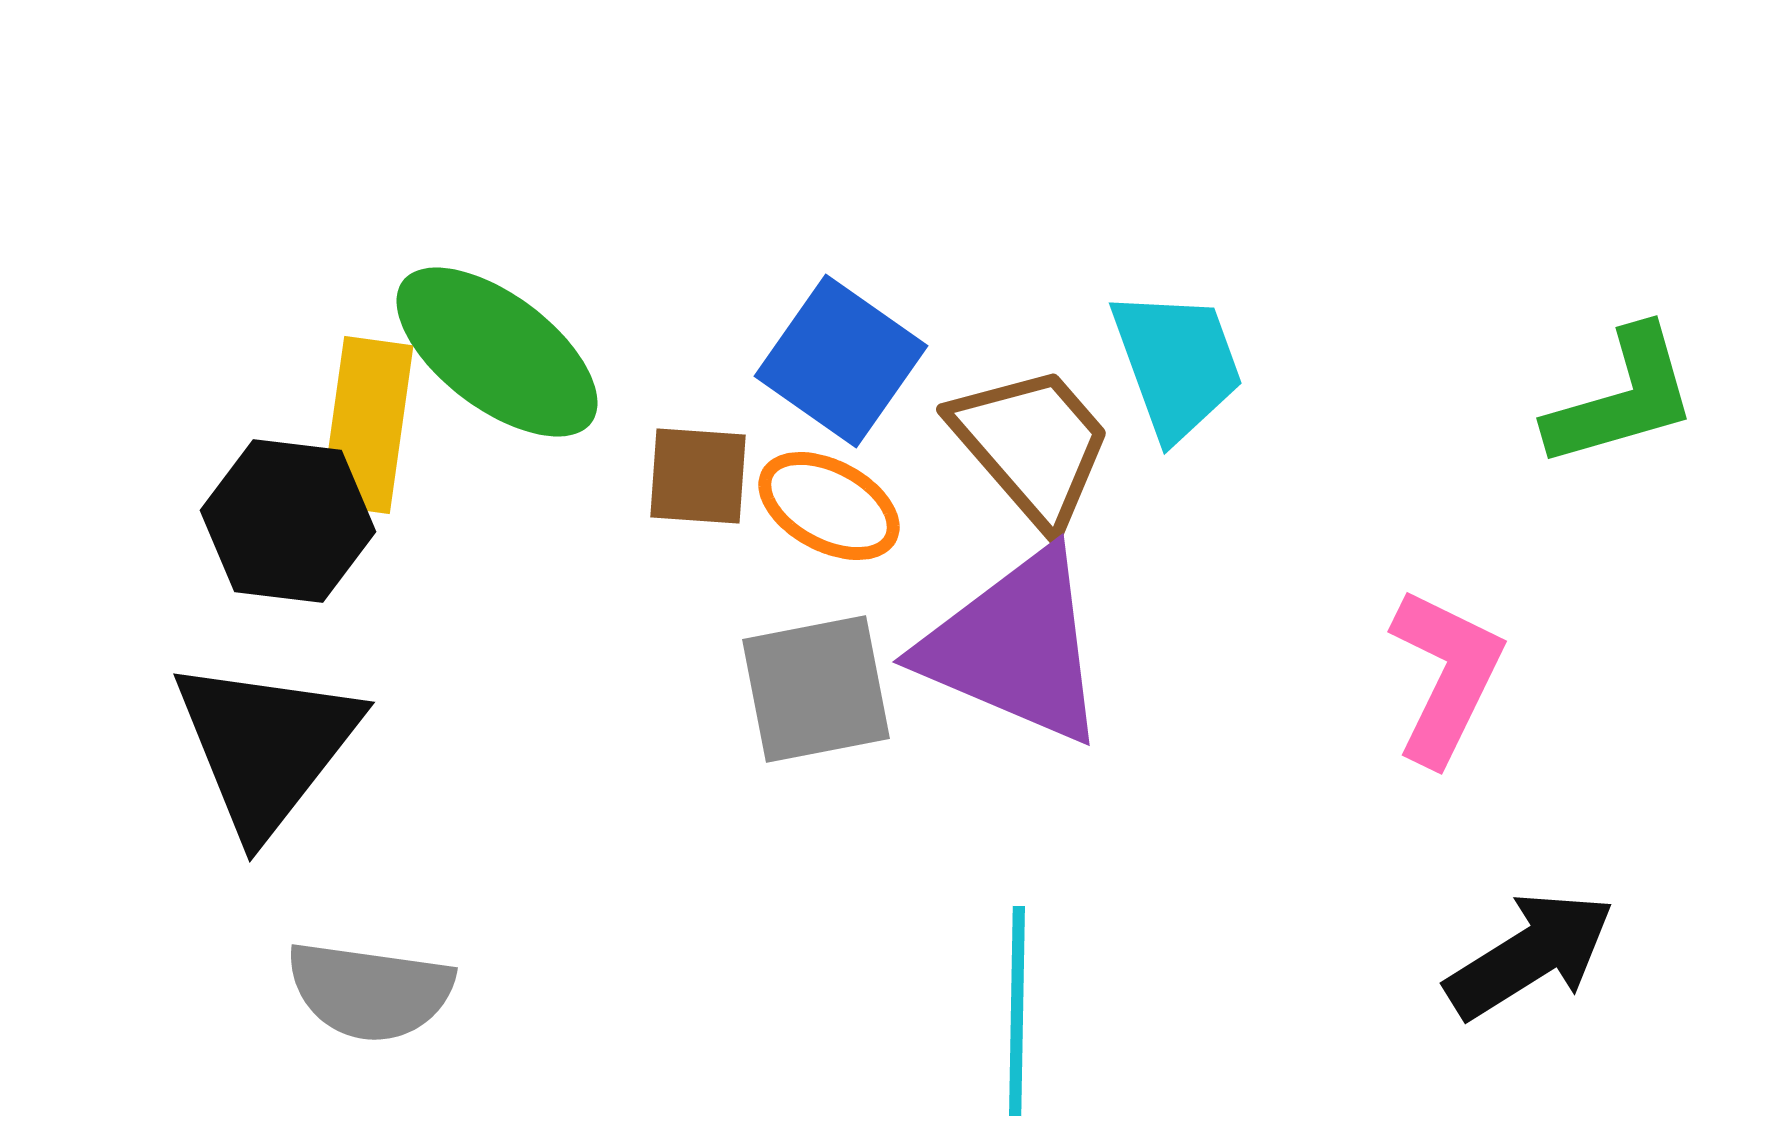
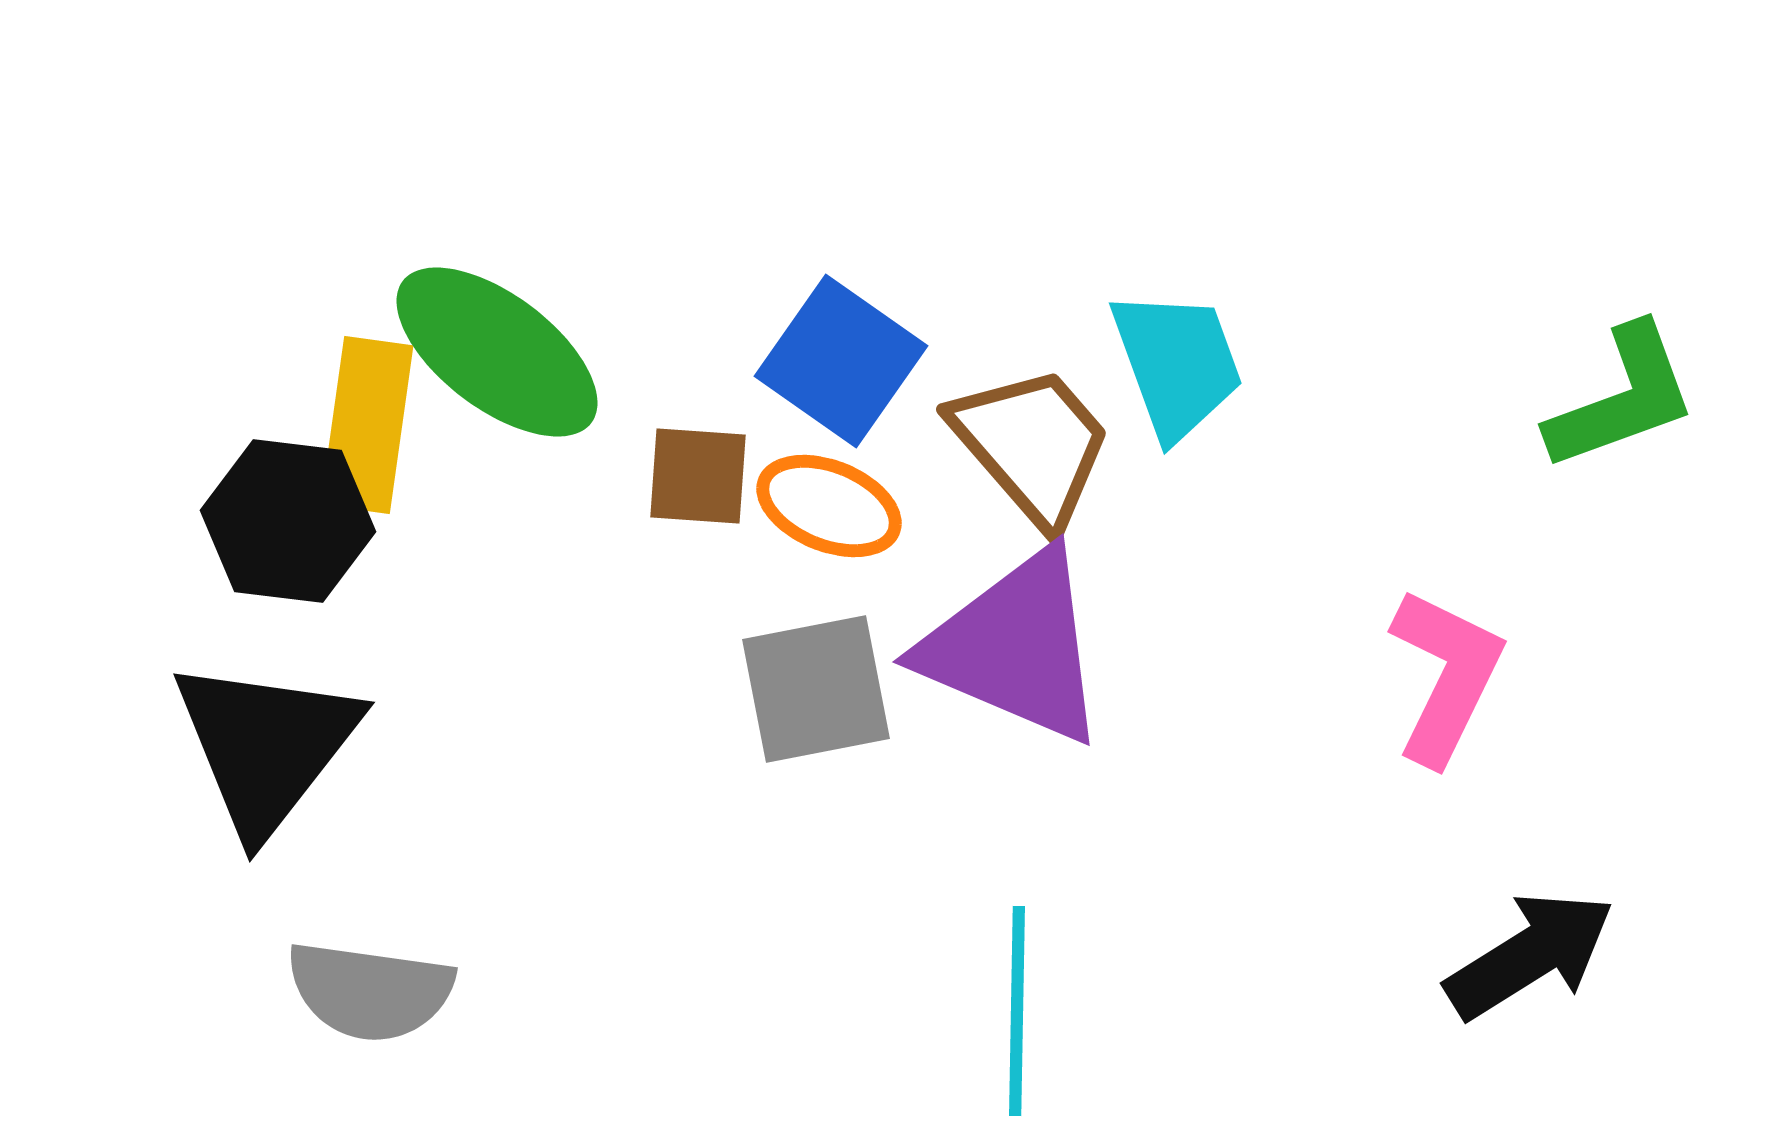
green L-shape: rotated 4 degrees counterclockwise
orange ellipse: rotated 6 degrees counterclockwise
